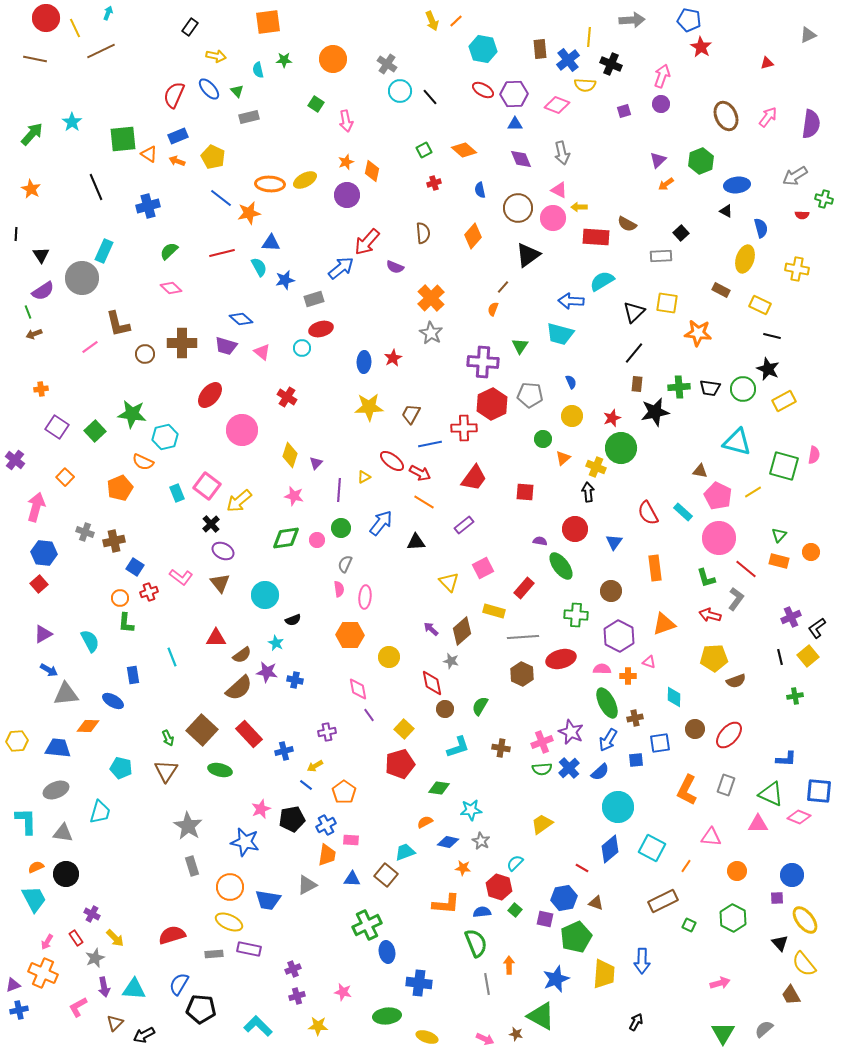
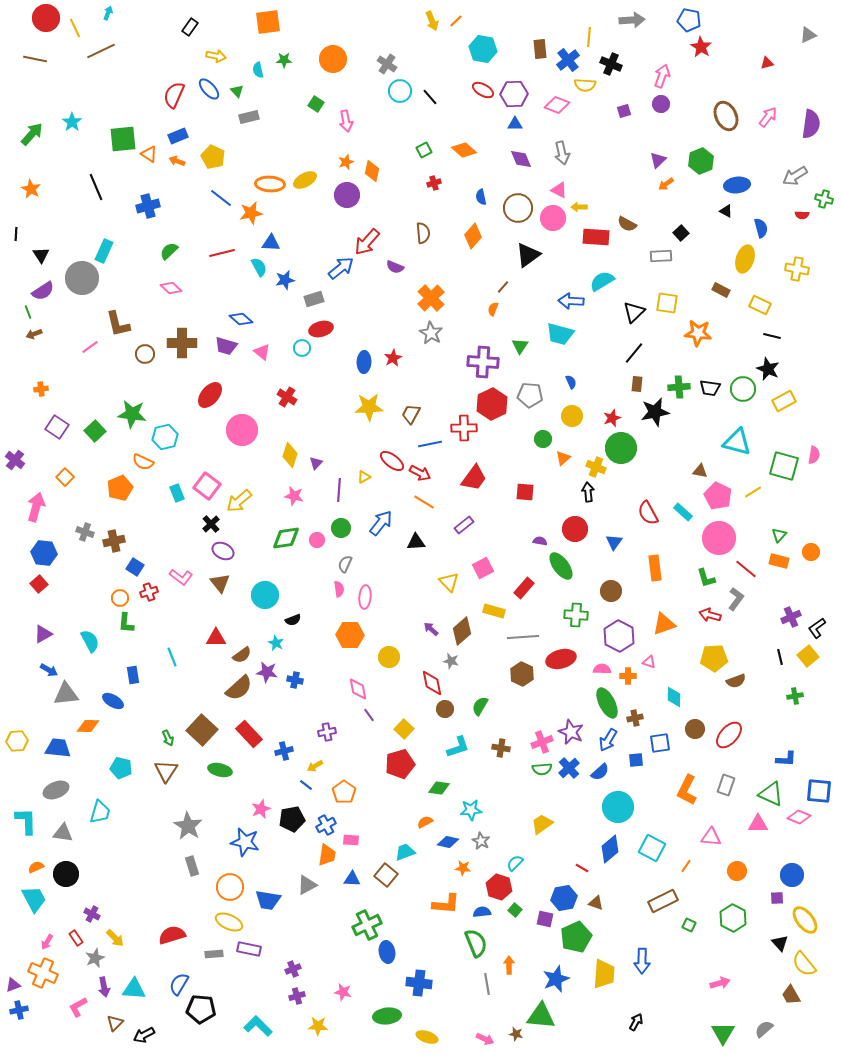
blue semicircle at (480, 190): moved 1 px right, 7 px down
orange star at (249, 213): moved 2 px right
green triangle at (541, 1016): rotated 24 degrees counterclockwise
